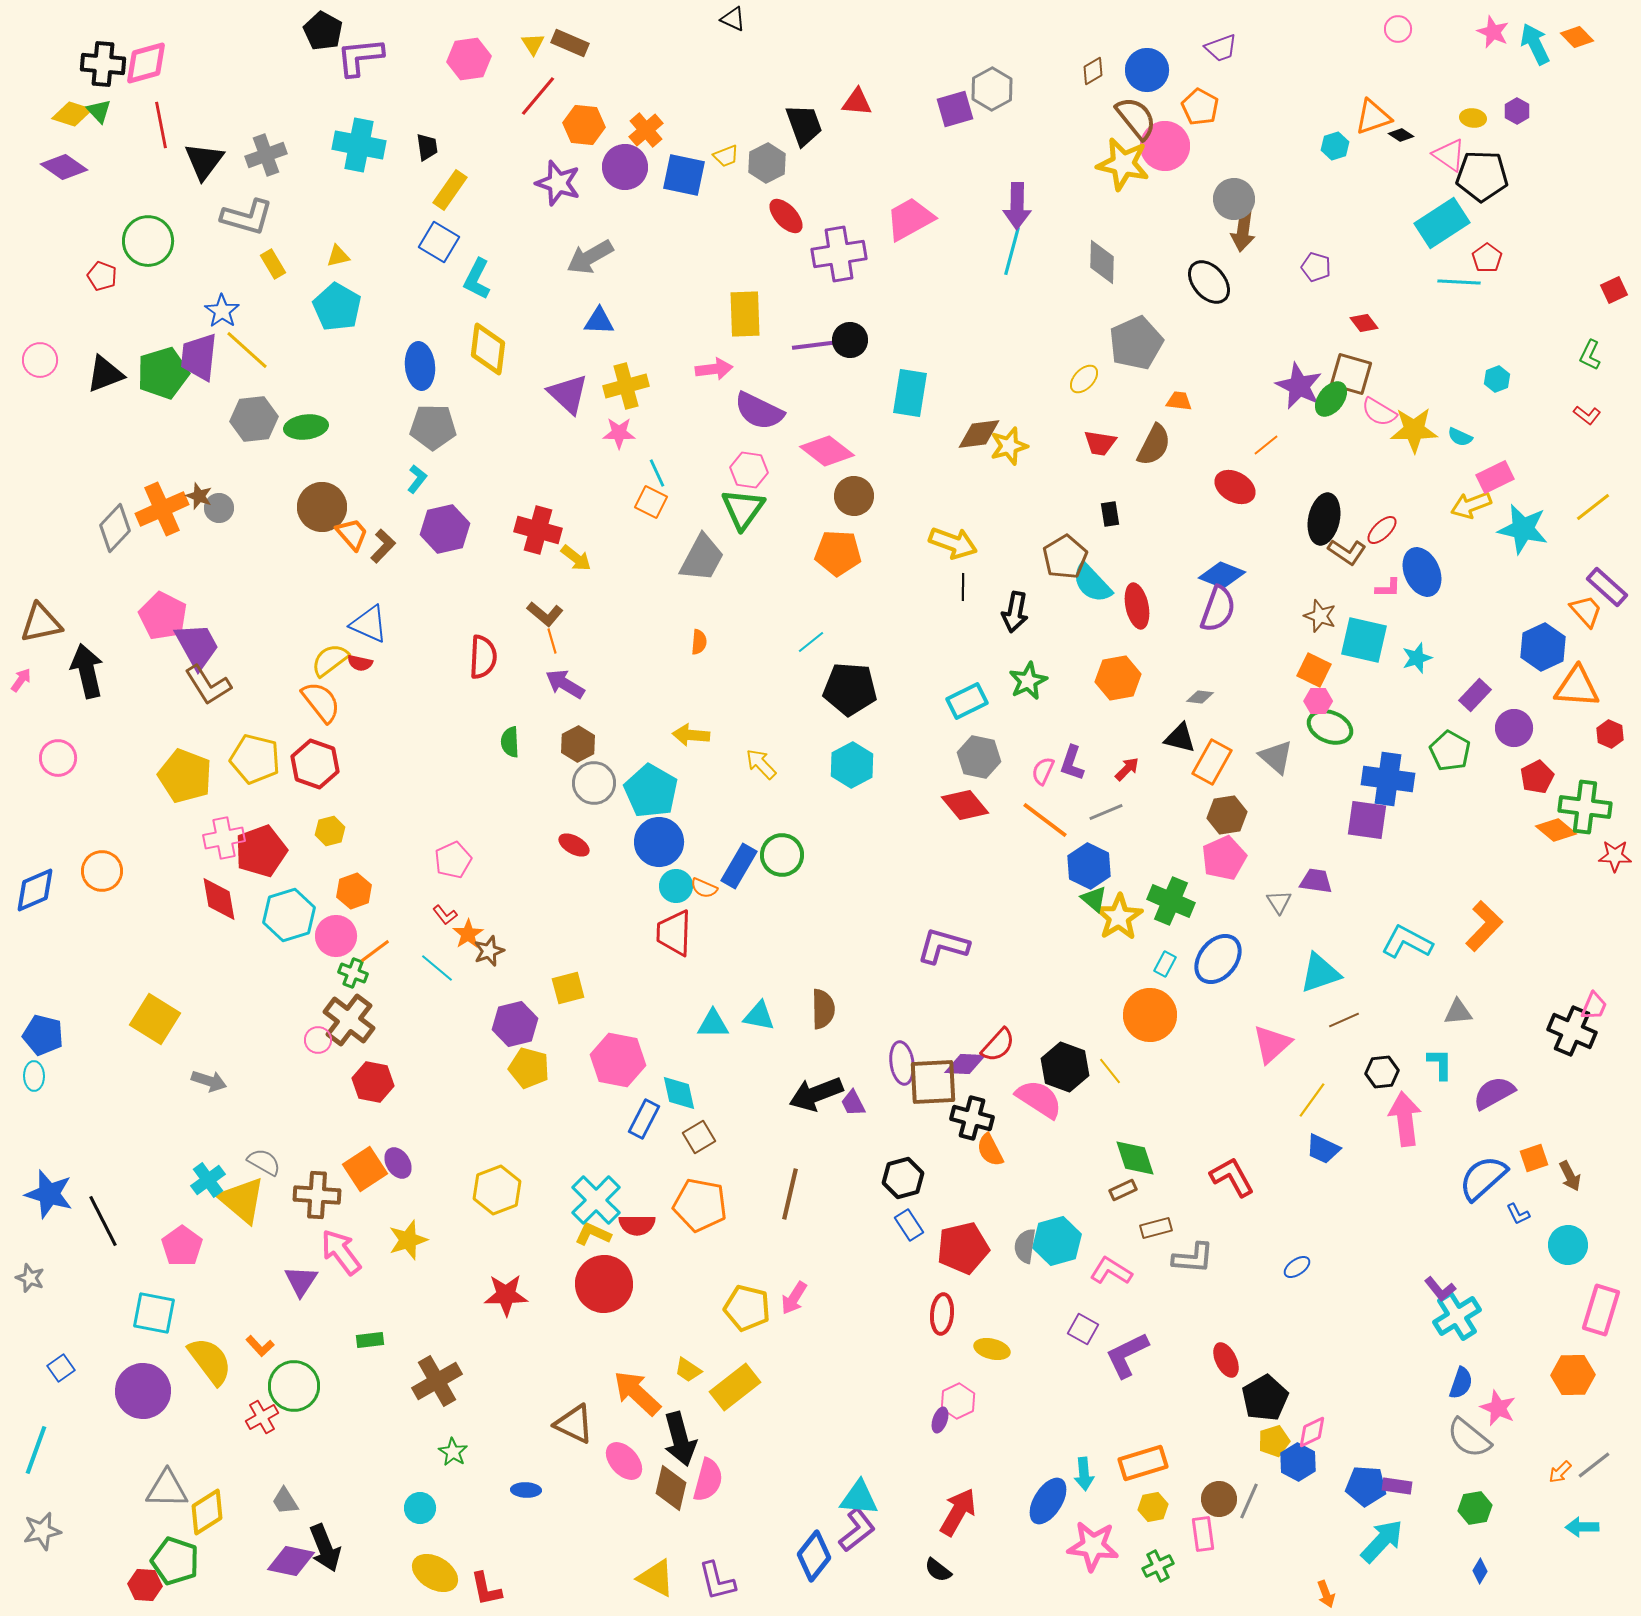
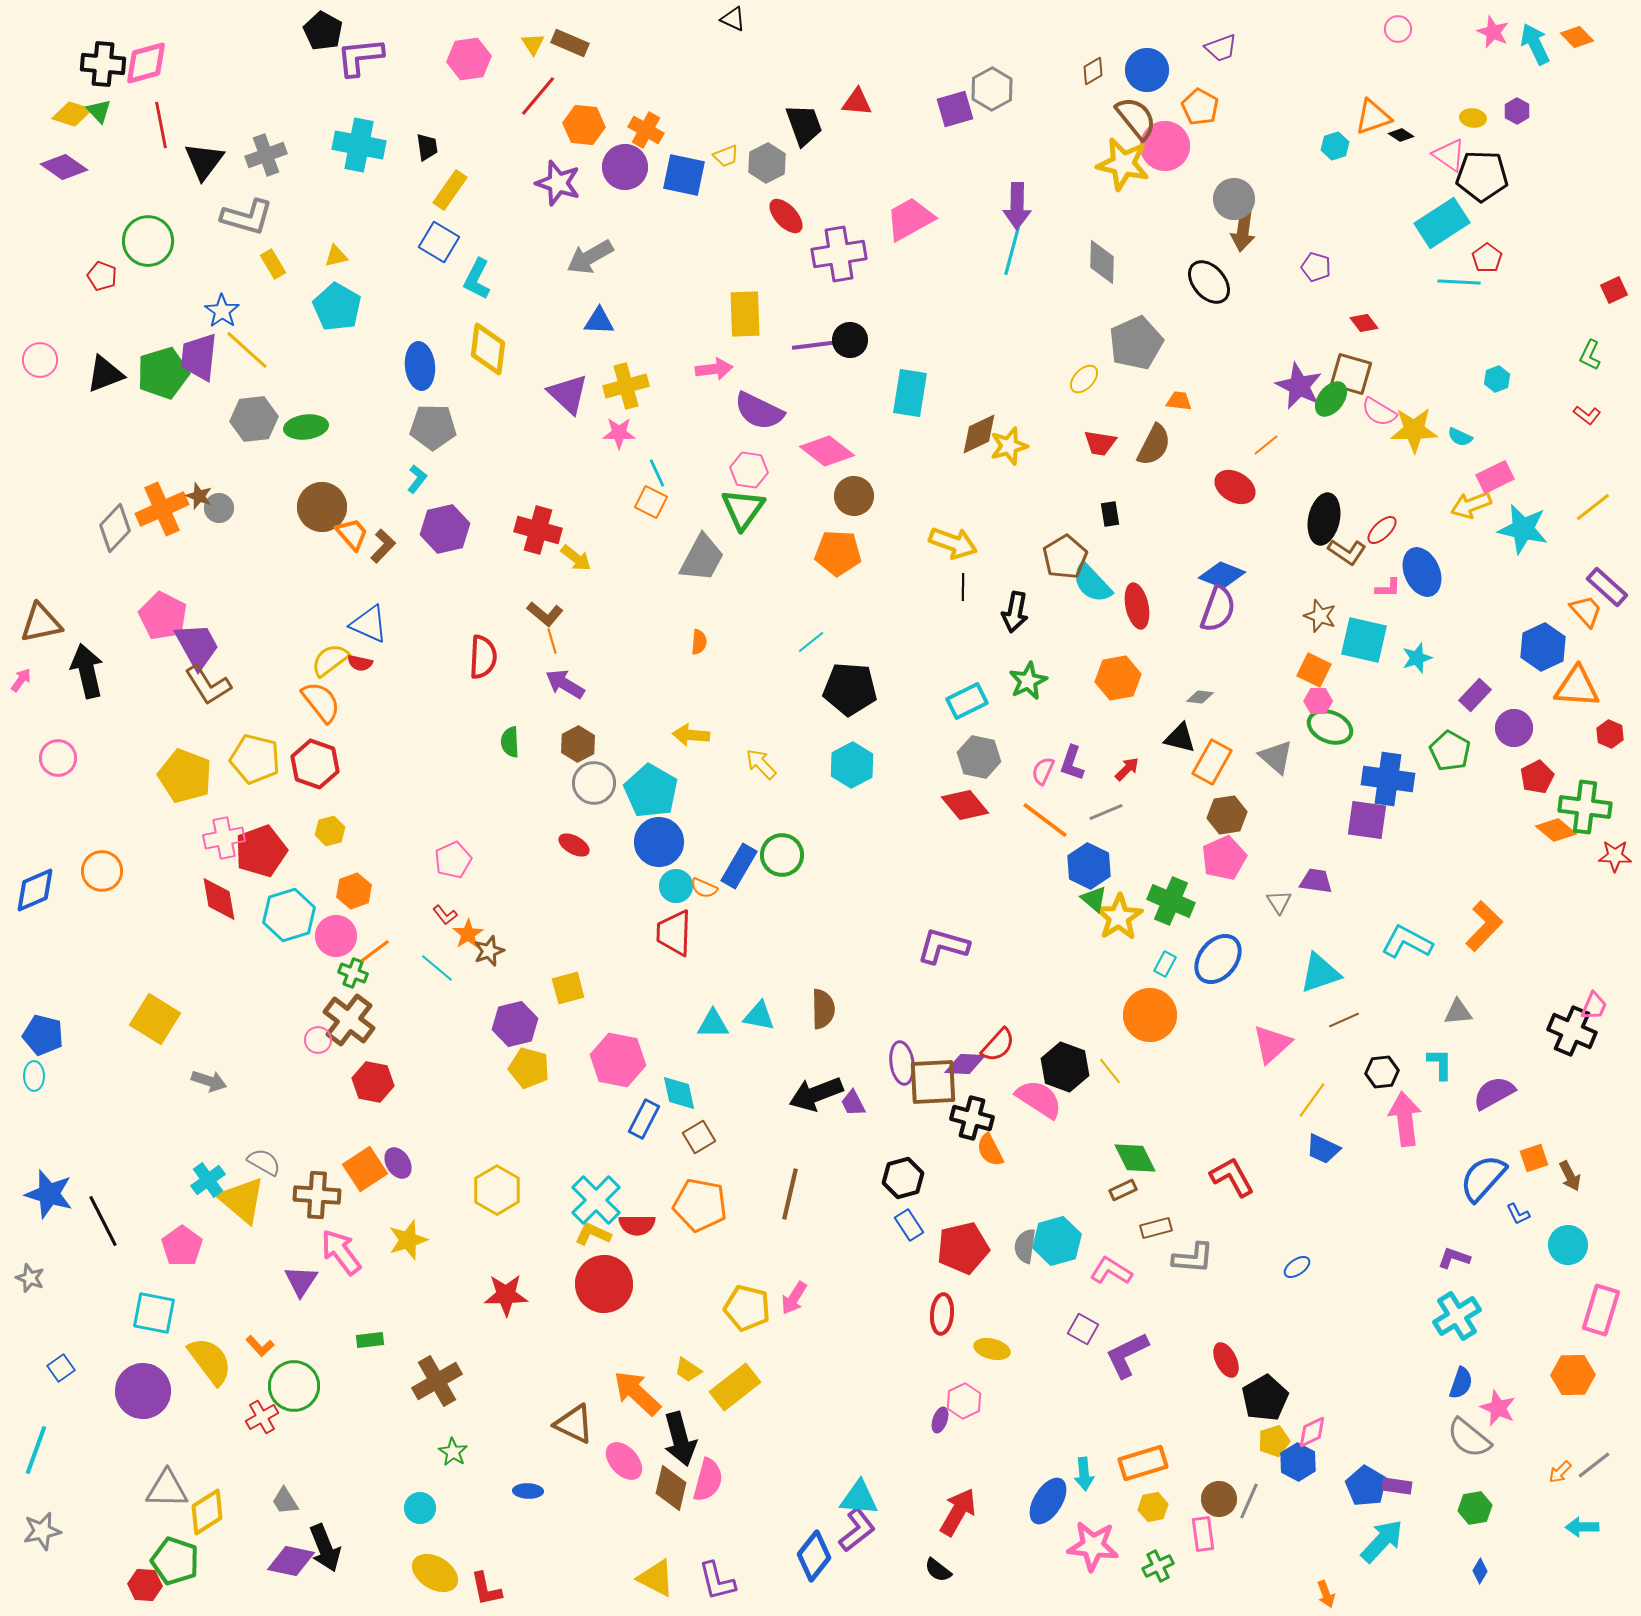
orange cross at (646, 130): rotated 20 degrees counterclockwise
yellow triangle at (338, 256): moved 2 px left
brown diamond at (979, 434): rotated 18 degrees counterclockwise
green diamond at (1135, 1158): rotated 9 degrees counterclockwise
blue semicircle at (1483, 1178): rotated 6 degrees counterclockwise
yellow hexagon at (497, 1190): rotated 9 degrees counterclockwise
purple L-shape at (1440, 1289): moved 14 px right, 31 px up; rotated 148 degrees clockwise
pink hexagon at (958, 1401): moved 6 px right
blue pentagon at (1366, 1486): rotated 27 degrees clockwise
blue ellipse at (526, 1490): moved 2 px right, 1 px down
